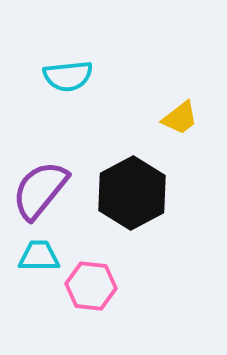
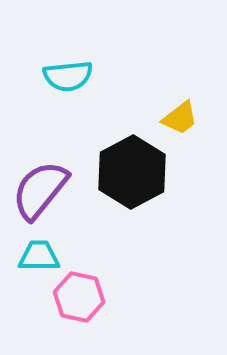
black hexagon: moved 21 px up
pink hexagon: moved 12 px left, 11 px down; rotated 6 degrees clockwise
